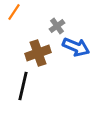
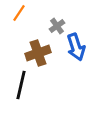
orange line: moved 5 px right, 1 px down
blue arrow: rotated 48 degrees clockwise
black line: moved 2 px left, 1 px up
